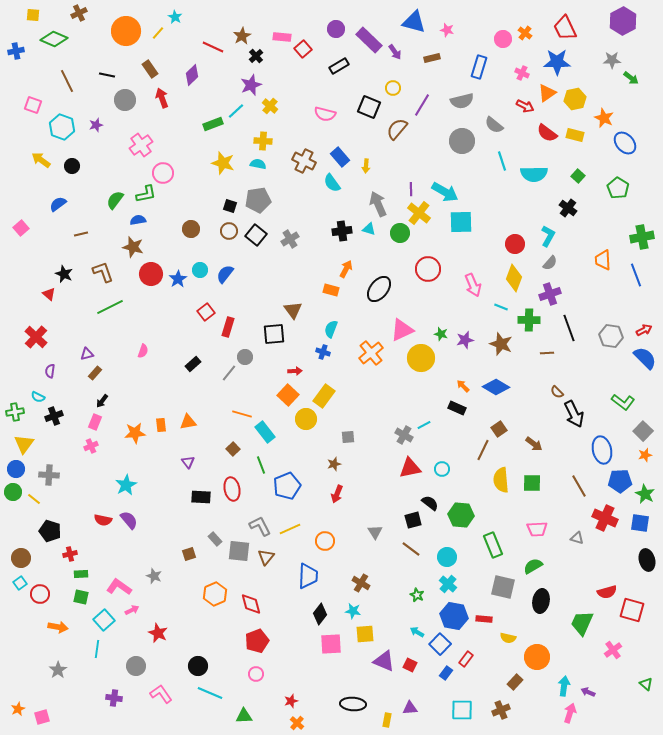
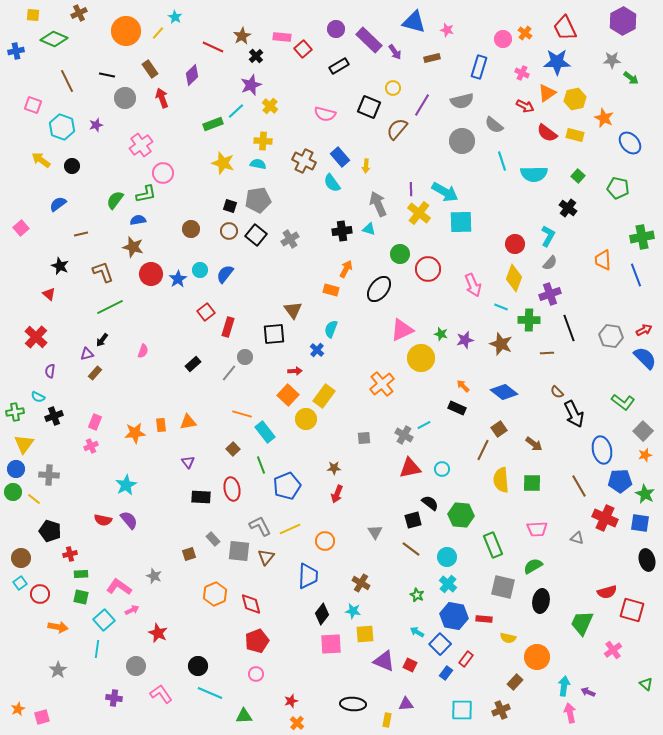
gray circle at (125, 100): moved 2 px up
blue ellipse at (625, 143): moved 5 px right
green pentagon at (618, 188): rotated 20 degrees counterclockwise
green circle at (400, 233): moved 21 px down
black star at (64, 274): moved 4 px left, 8 px up
blue cross at (323, 352): moved 6 px left, 2 px up; rotated 24 degrees clockwise
orange cross at (371, 353): moved 11 px right, 31 px down
blue diamond at (496, 387): moved 8 px right, 5 px down; rotated 8 degrees clockwise
black arrow at (102, 401): moved 61 px up
gray square at (348, 437): moved 16 px right, 1 px down
brown star at (334, 464): moved 4 px down; rotated 16 degrees clockwise
gray rectangle at (215, 539): moved 2 px left
black diamond at (320, 614): moved 2 px right
purple triangle at (410, 708): moved 4 px left, 4 px up
pink arrow at (570, 713): rotated 30 degrees counterclockwise
